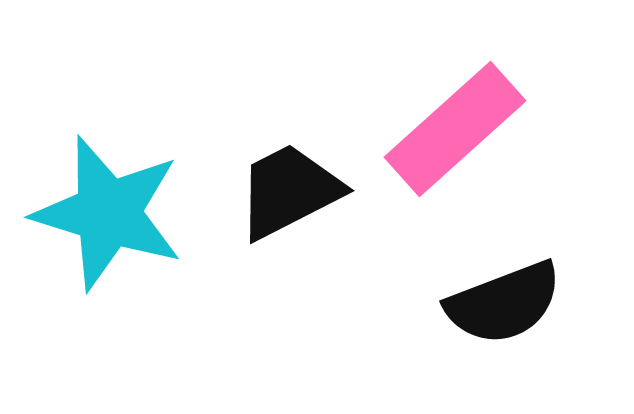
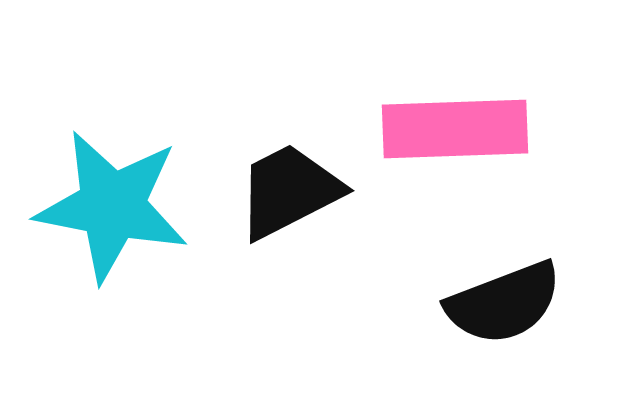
pink rectangle: rotated 40 degrees clockwise
cyan star: moved 4 px right, 7 px up; rotated 6 degrees counterclockwise
